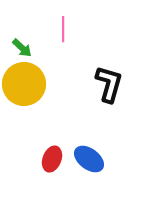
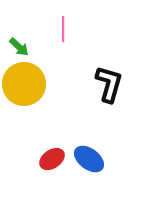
green arrow: moved 3 px left, 1 px up
red ellipse: rotated 35 degrees clockwise
